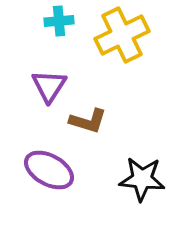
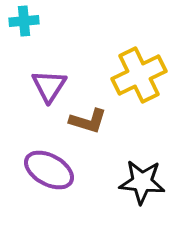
cyan cross: moved 35 px left
yellow cross: moved 17 px right, 40 px down
black star: moved 3 px down
